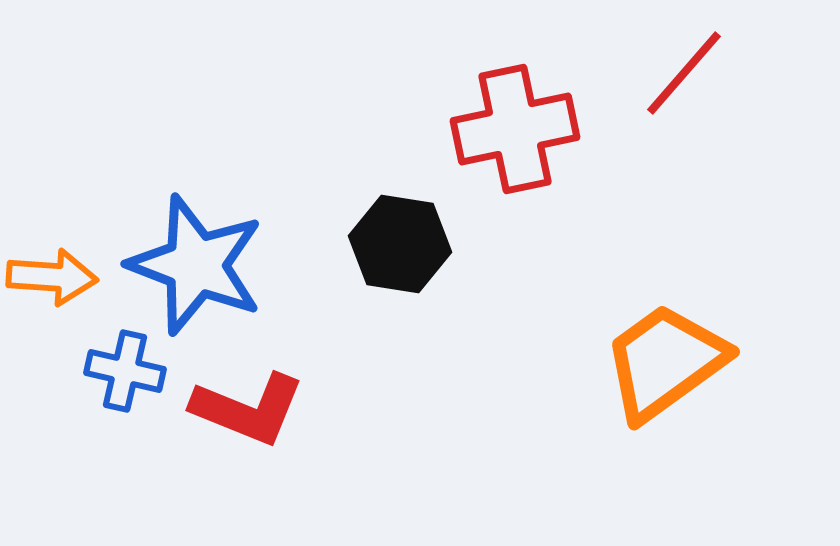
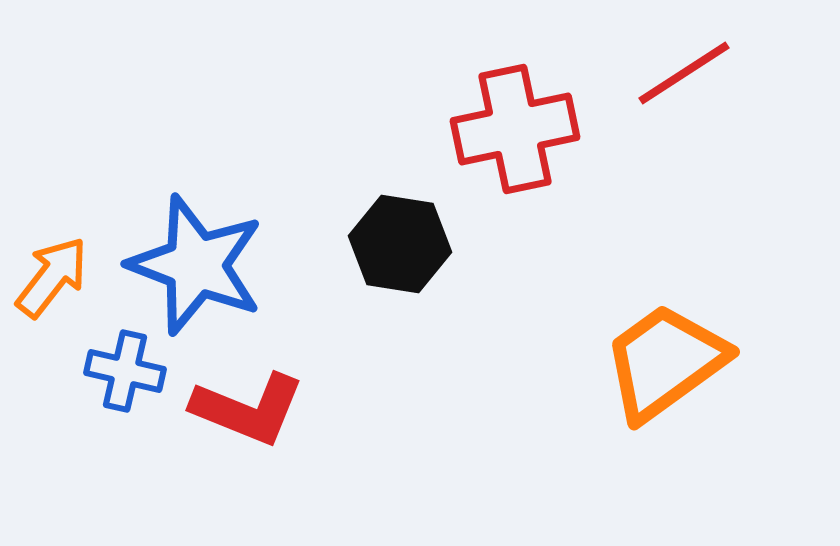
red line: rotated 16 degrees clockwise
orange arrow: rotated 56 degrees counterclockwise
